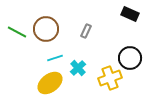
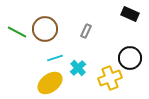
brown circle: moved 1 px left
